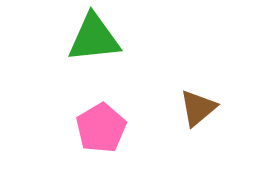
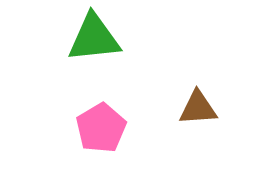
brown triangle: rotated 36 degrees clockwise
